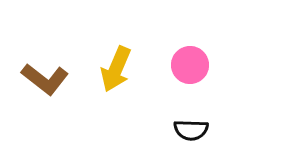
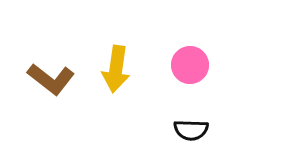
yellow arrow: rotated 15 degrees counterclockwise
brown L-shape: moved 6 px right
